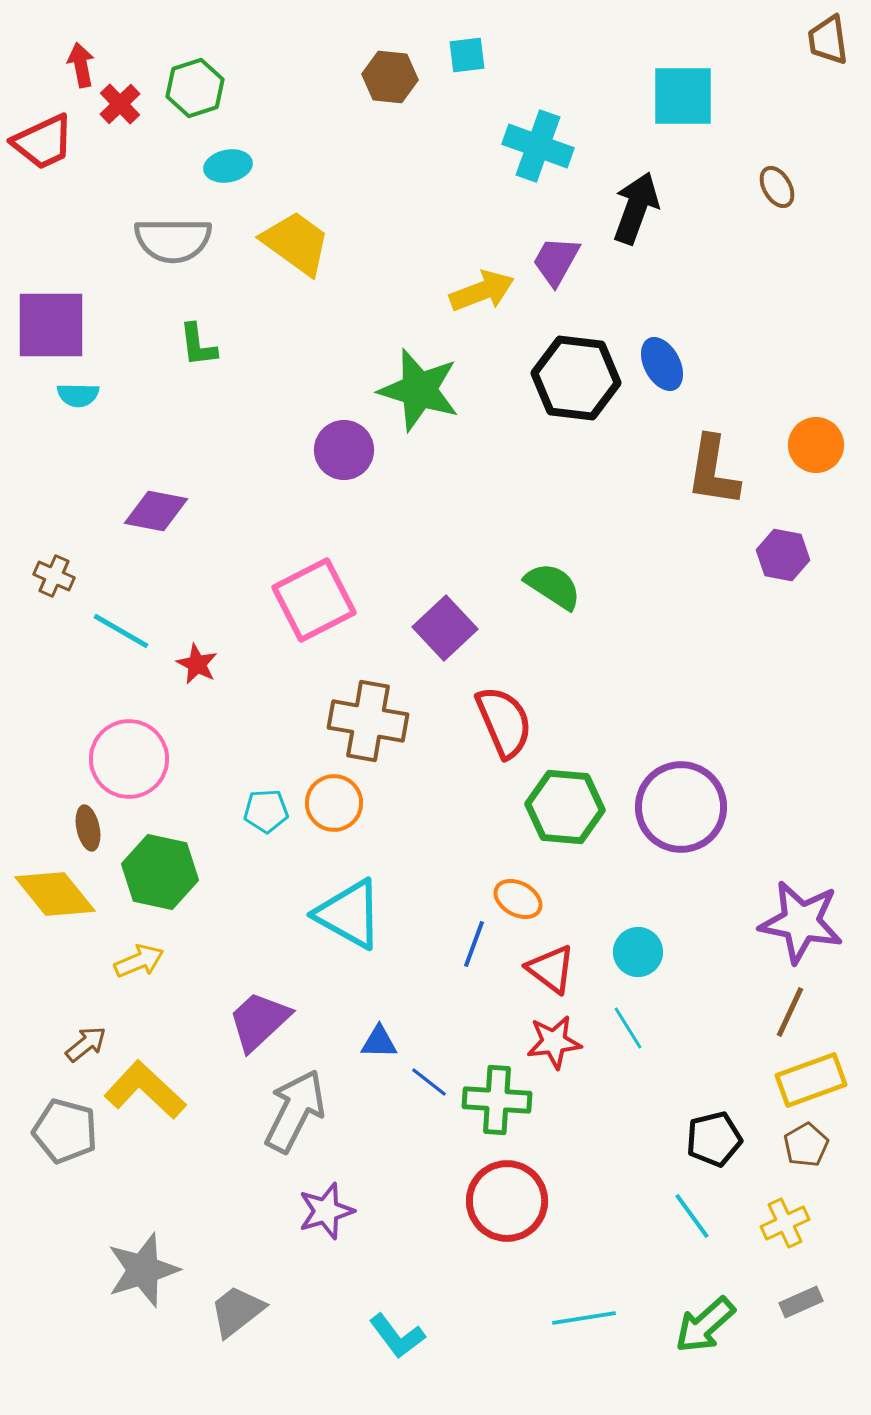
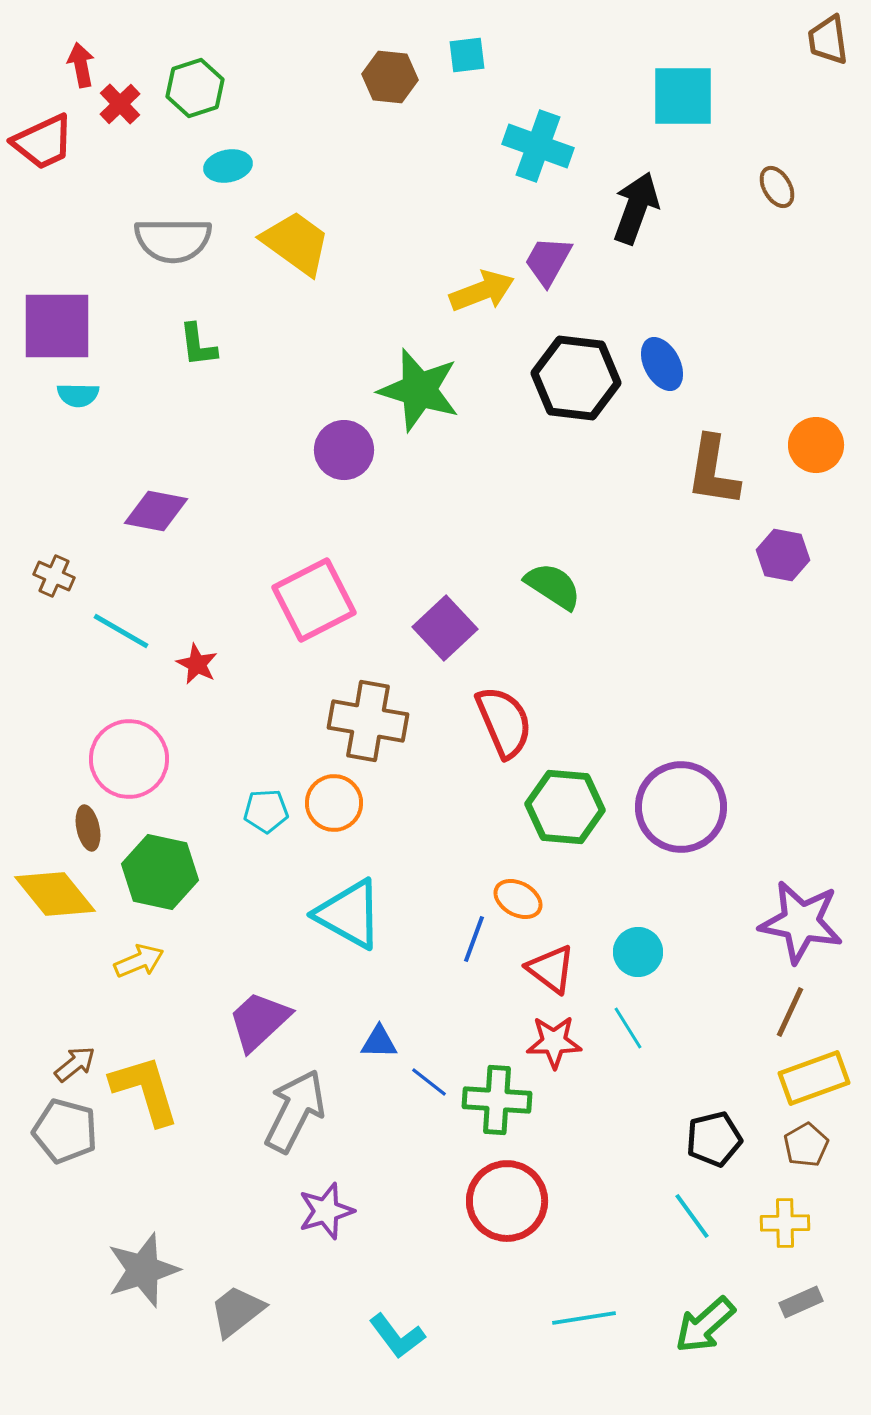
purple trapezoid at (556, 261): moved 8 px left
purple square at (51, 325): moved 6 px right, 1 px down
blue line at (474, 944): moved 5 px up
red star at (554, 1042): rotated 6 degrees clockwise
brown arrow at (86, 1044): moved 11 px left, 20 px down
yellow rectangle at (811, 1080): moved 3 px right, 2 px up
yellow L-shape at (145, 1090): rotated 30 degrees clockwise
yellow cross at (785, 1223): rotated 24 degrees clockwise
